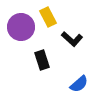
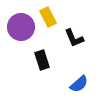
black L-shape: moved 2 px right, 1 px up; rotated 25 degrees clockwise
